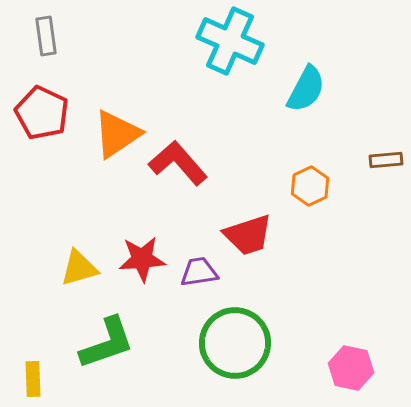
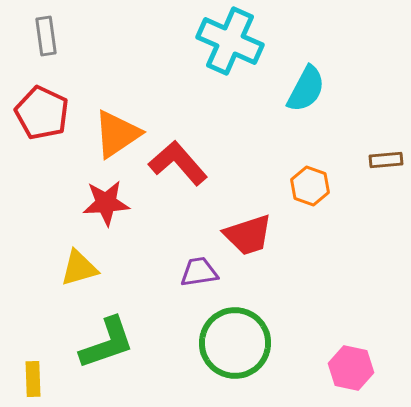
orange hexagon: rotated 15 degrees counterclockwise
red star: moved 36 px left, 56 px up
